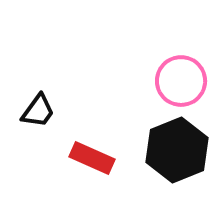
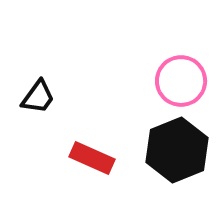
black trapezoid: moved 14 px up
